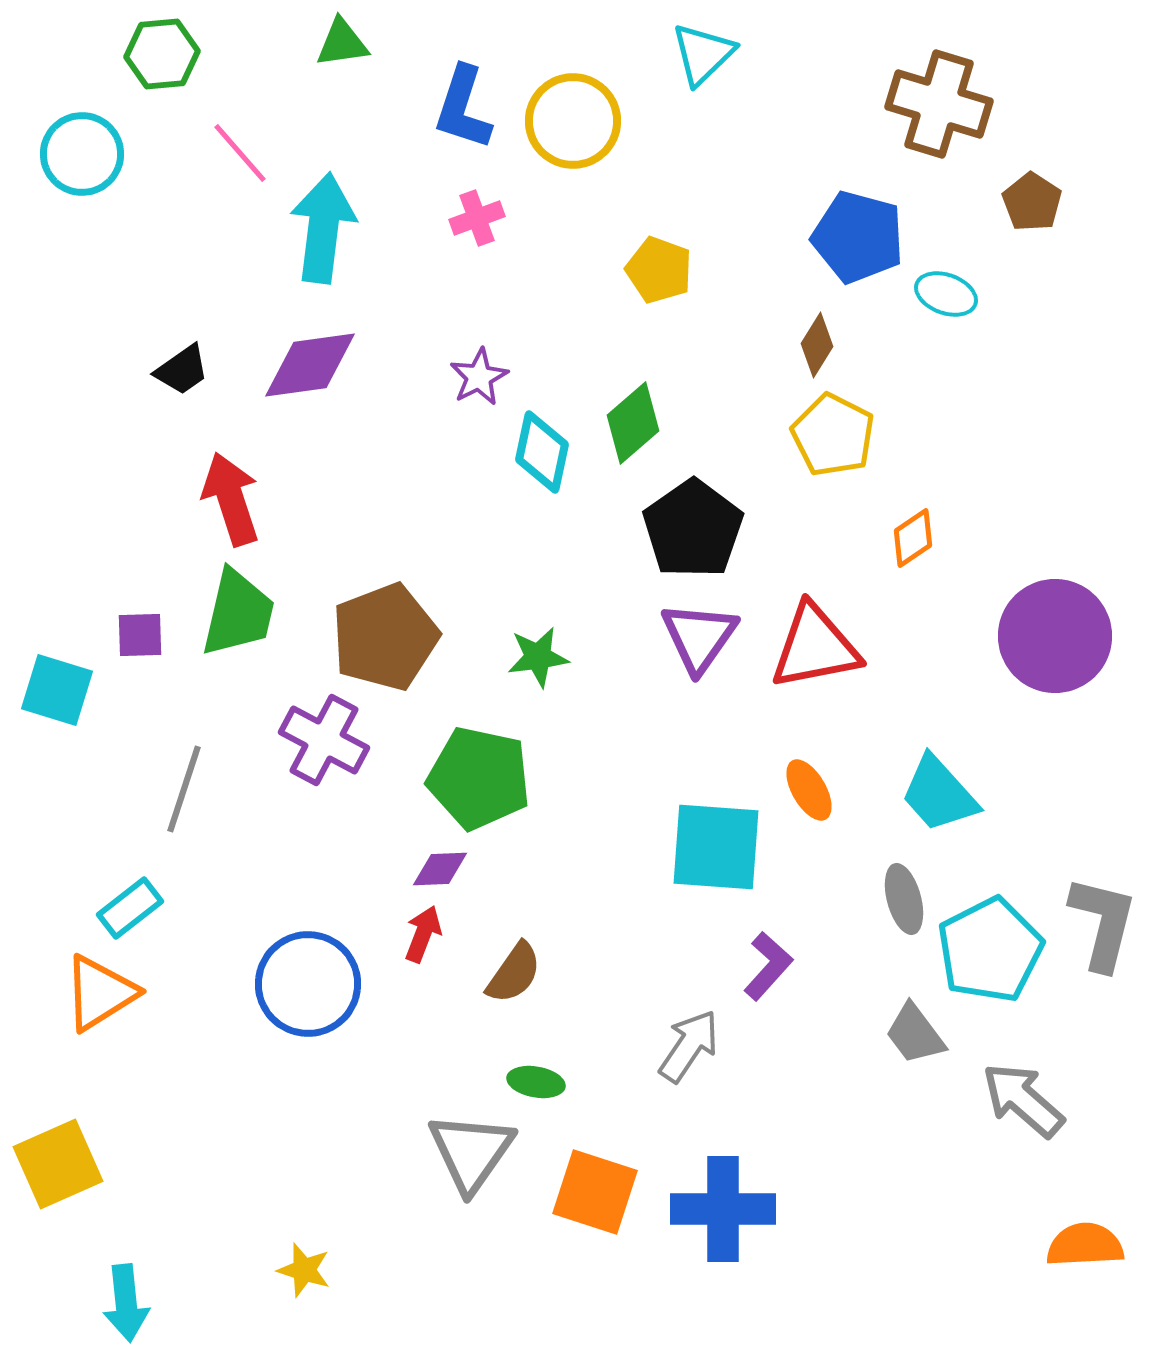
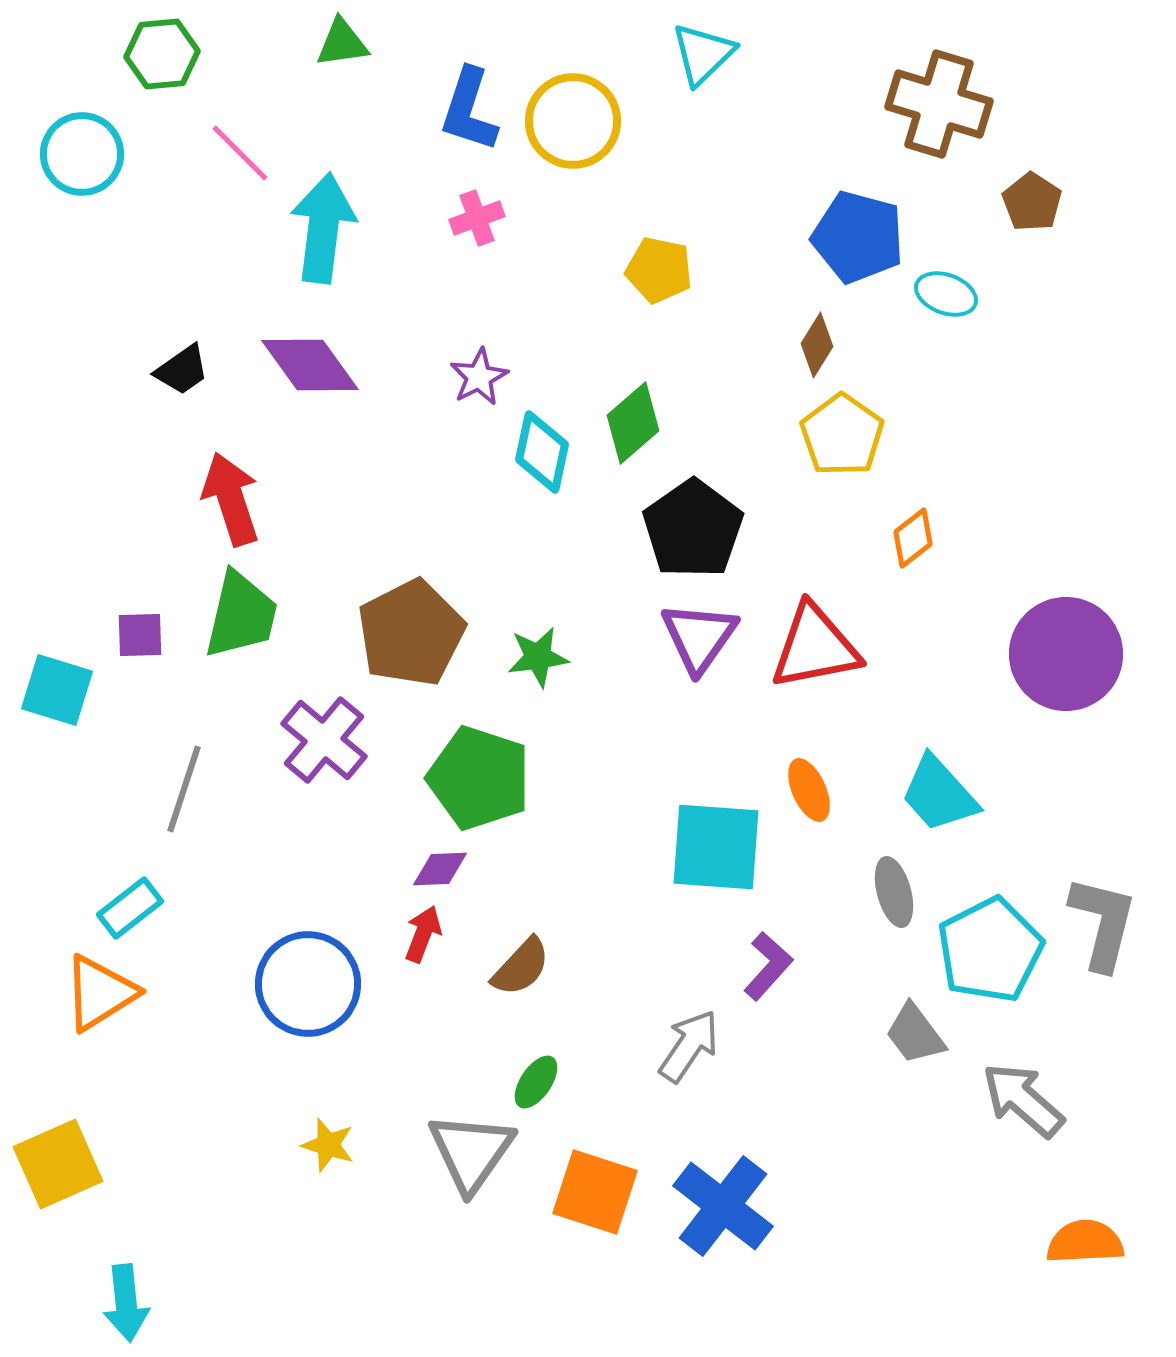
blue L-shape at (463, 108): moved 6 px right, 2 px down
pink line at (240, 153): rotated 4 degrees counterclockwise
yellow pentagon at (659, 270): rotated 8 degrees counterclockwise
purple diamond at (310, 365): rotated 62 degrees clockwise
yellow pentagon at (833, 435): moved 9 px right; rotated 8 degrees clockwise
orange diamond at (913, 538): rotated 4 degrees counterclockwise
green trapezoid at (238, 613): moved 3 px right, 2 px down
purple circle at (1055, 636): moved 11 px right, 18 px down
brown pentagon at (385, 637): moved 26 px right, 4 px up; rotated 6 degrees counterclockwise
purple cross at (324, 740): rotated 12 degrees clockwise
green pentagon at (479, 778): rotated 6 degrees clockwise
orange ellipse at (809, 790): rotated 6 degrees clockwise
gray ellipse at (904, 899): moved 10 px left, 7 px up
brown semicircle at (514, 973): moved 7 px right, 6 px up; rotated 8 degrees clockwise
green ellipse at (536, 1082): rotated 66 degrees counterclockwise
blue cross at (723, 1209): moved 3 px up; rotated 38 degrees clockwise
orange semicircle at (1085, 1245): moved 3 px up
yellow star at (304, 1270): moved 24 px right, 125 px up
